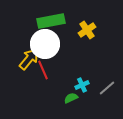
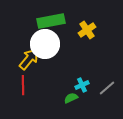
red line: moved 20 px left, 15 px down; rotated 24 degrees clockwise
